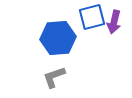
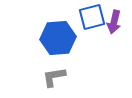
gray L-shape: rotated 10 degrees clockwise
